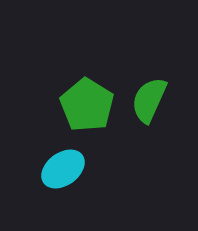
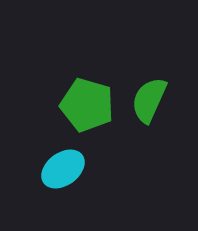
green pentagon: rotated 16 degrees counterclockwise
